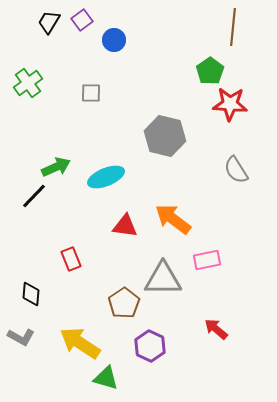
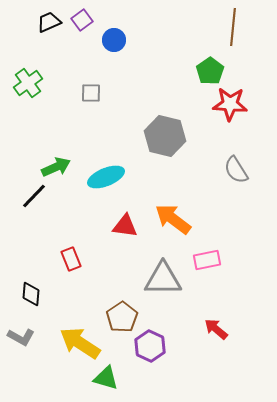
black trapezoid: rotated 35 degrees clockwise
brown pentagon: moved 2 px left, 14 px down
